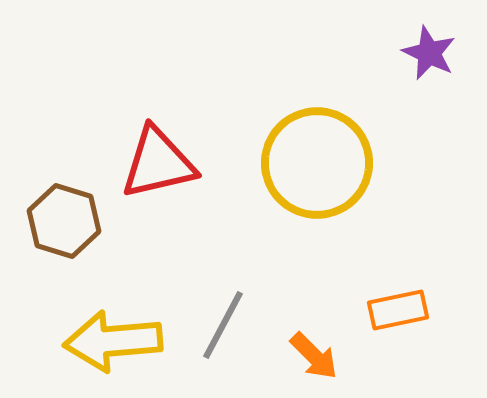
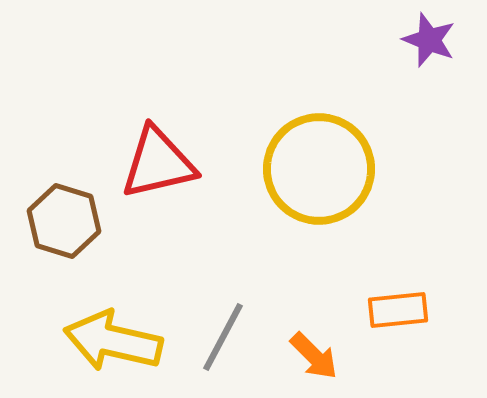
purple star: moved 13 px up; rotated 4 degrees counterclockwise
yellow circle: moved 2 px right, 6 px down
orange rectangle: rotated 6 degrees clockwise
gray line: moved 12 px down
yellow arrow: rotated 18 degrees clockwise
